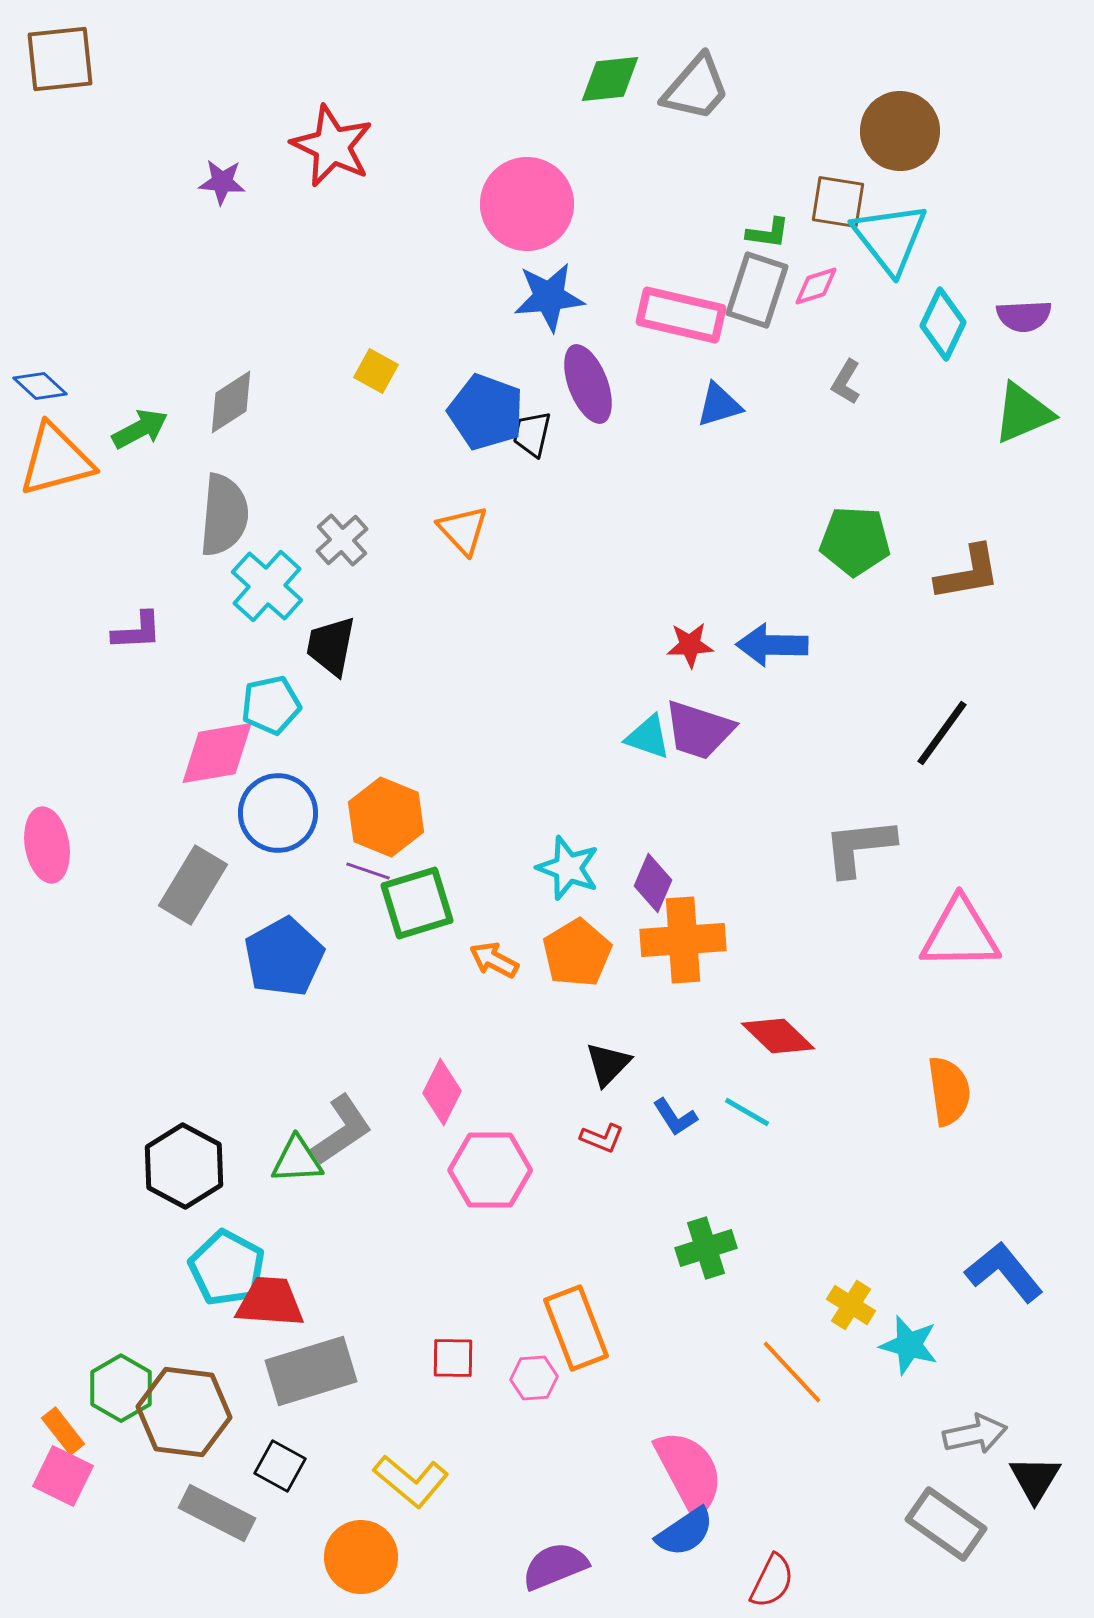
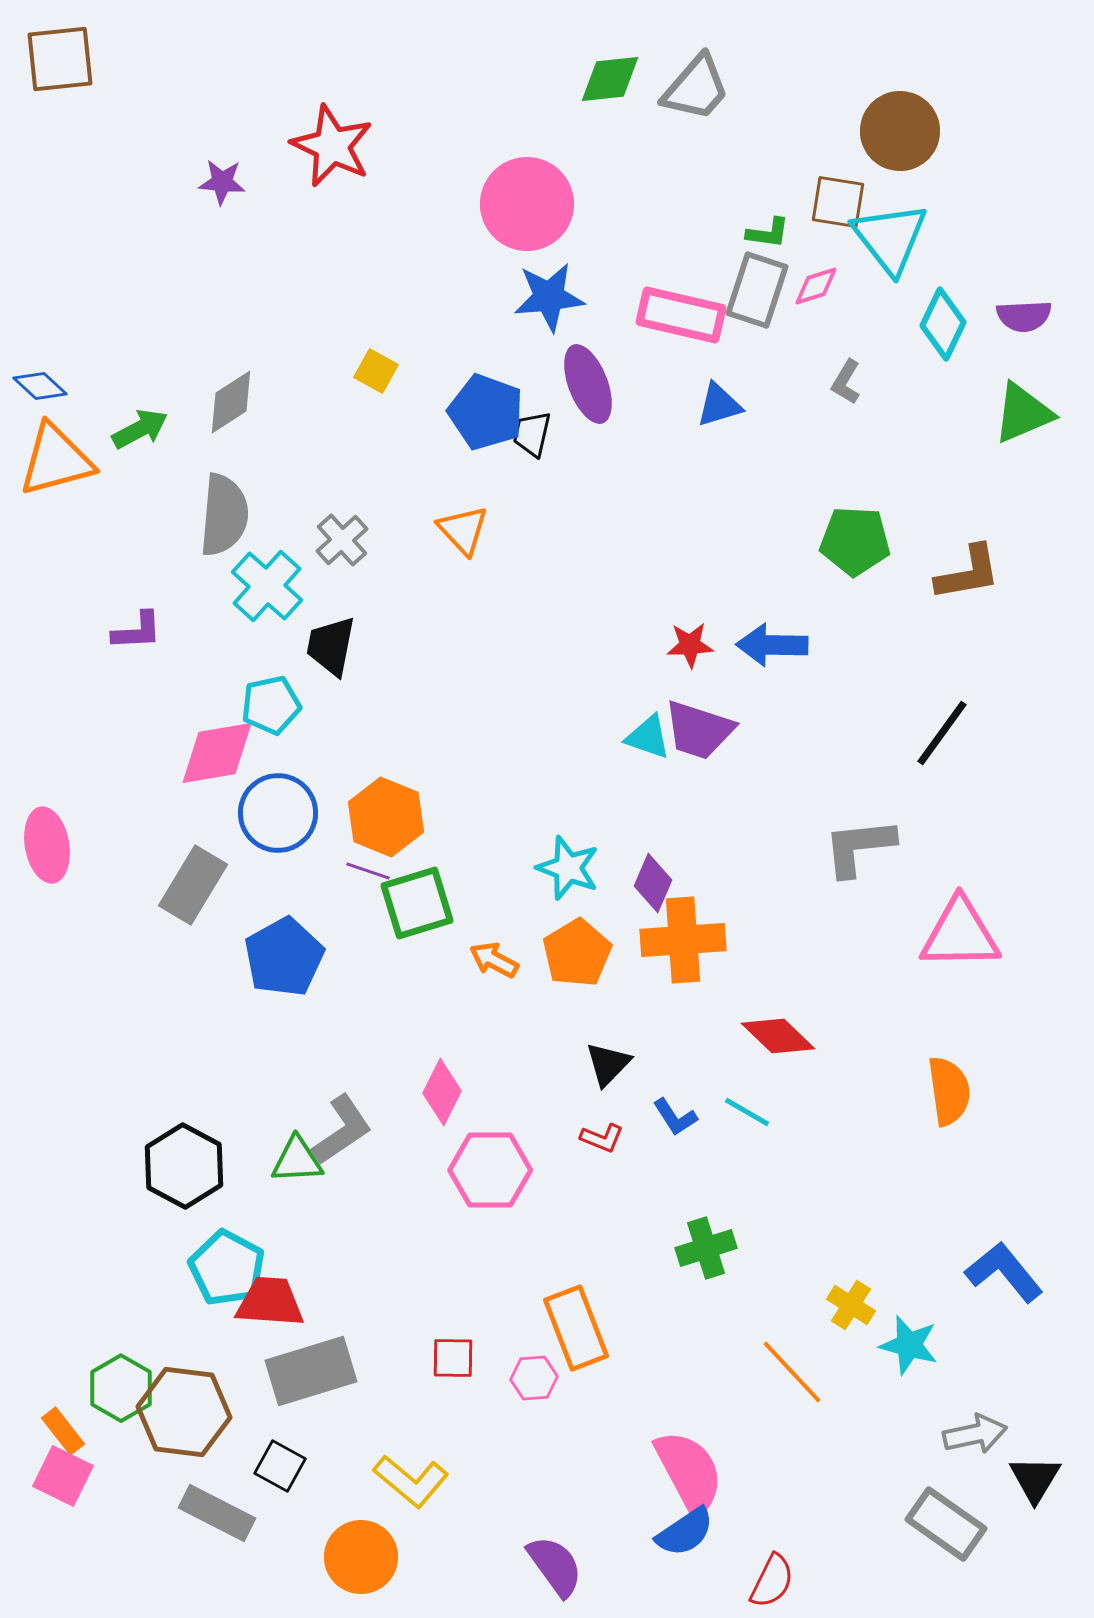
purple semicircle at (555, 1566): rotated 76 degrees clockwise
